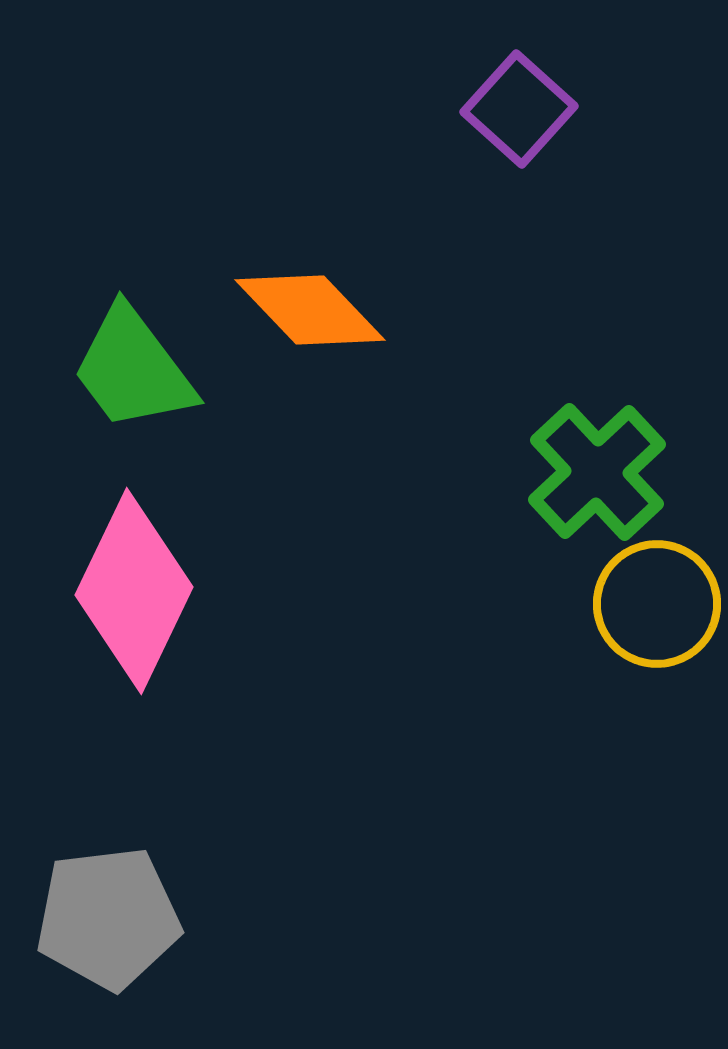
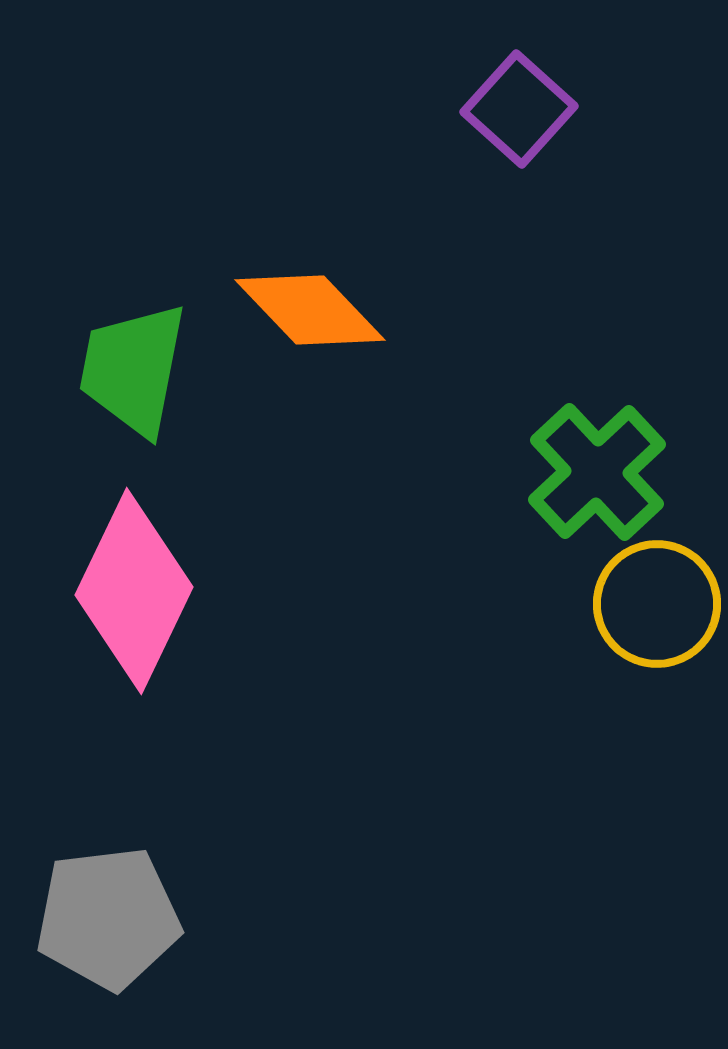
green trapezoid: rotated 48 degrees clockwise
